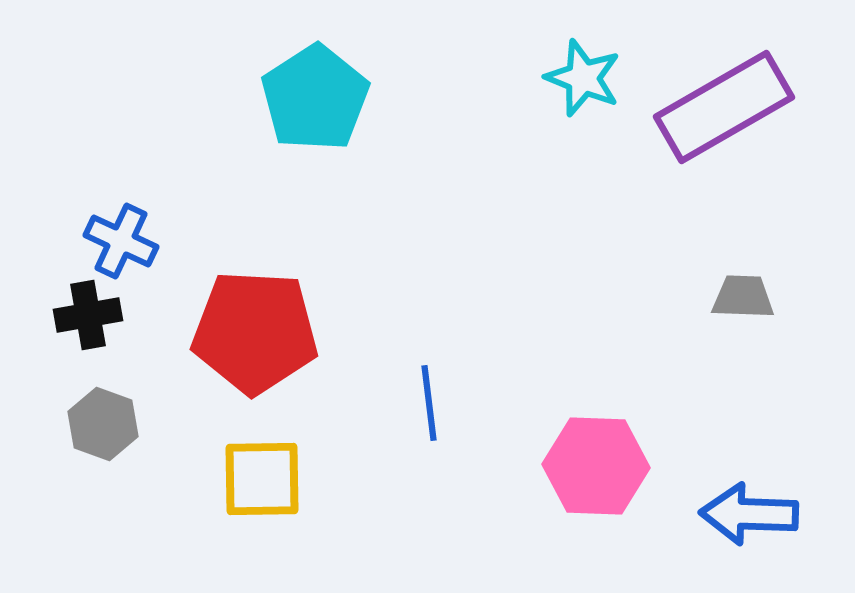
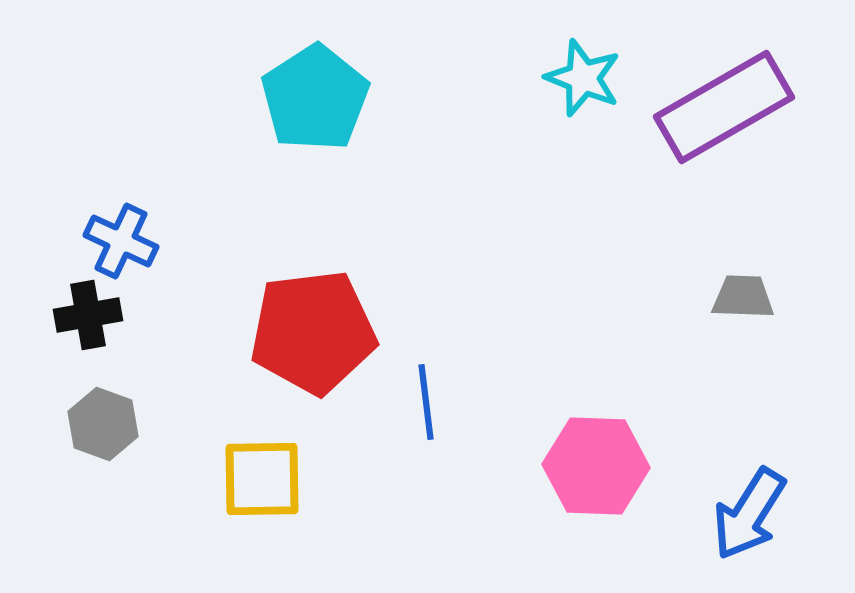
red pentagon: moved 58 px right; rotated 10 degrees counterclockwise
blue line: moved 3 px left, 1 px up
blue arrow: rotated 60 degrees counterclockwise
